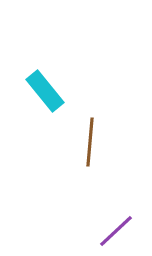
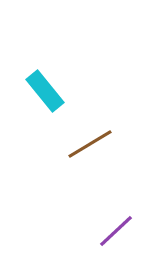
brown line: moved 2 px down; rotated 54 degrees clockwise
